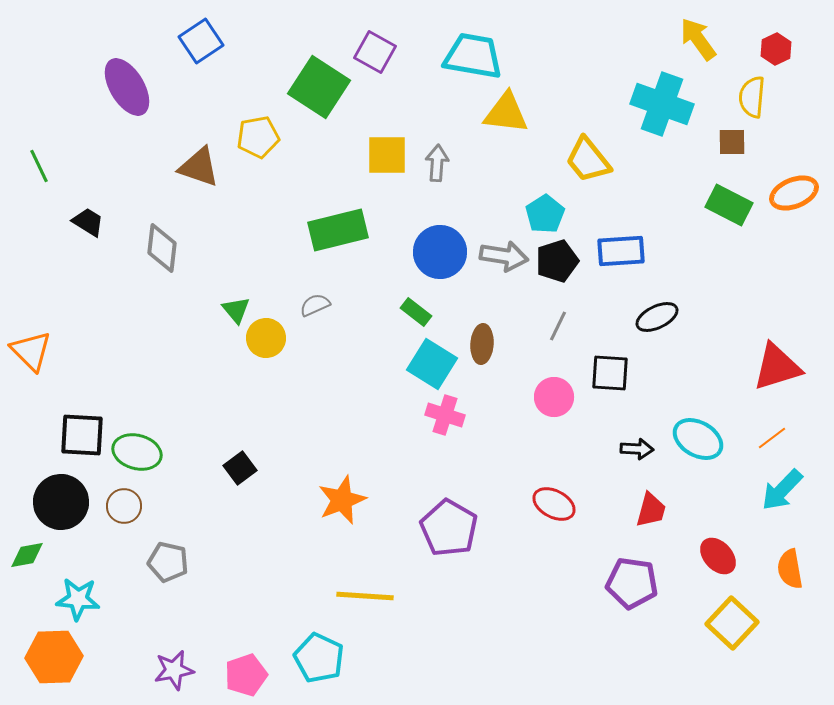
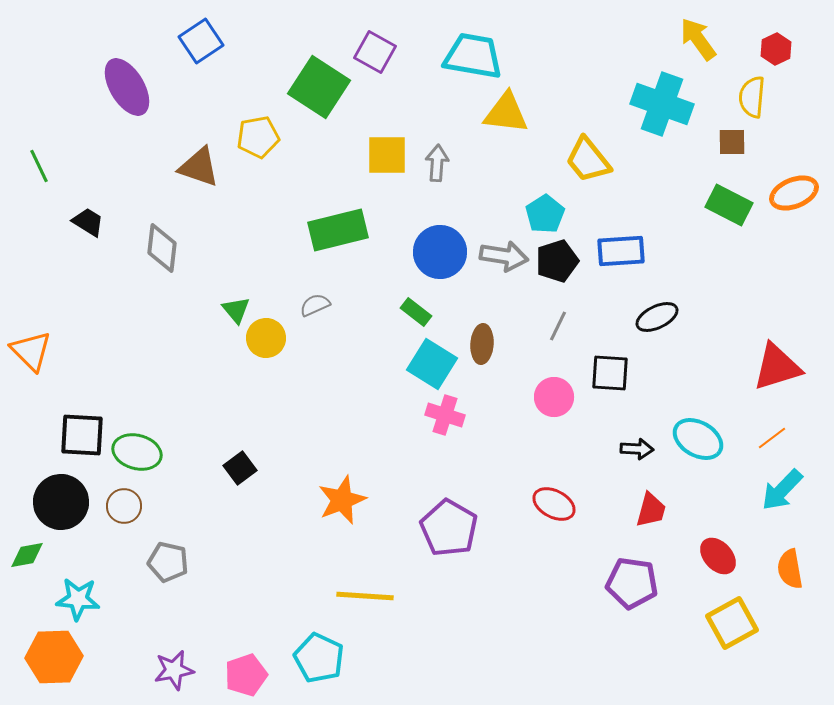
yellow square at (732, 623): rotated 18 degrees clockwise
